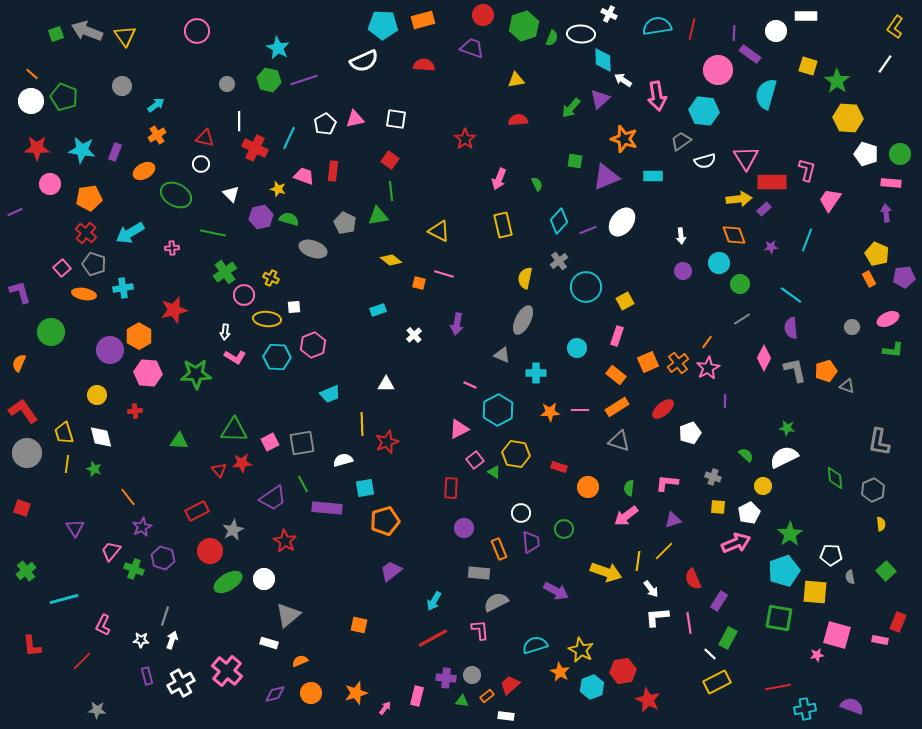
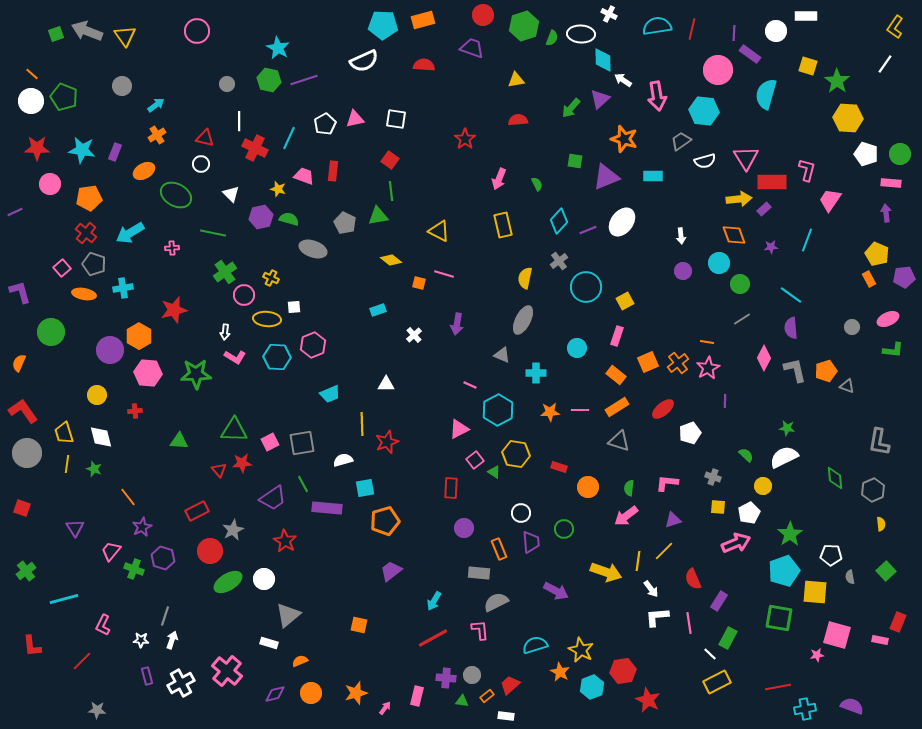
orange line at (707, 342): rotated 64 degrees clockwise
